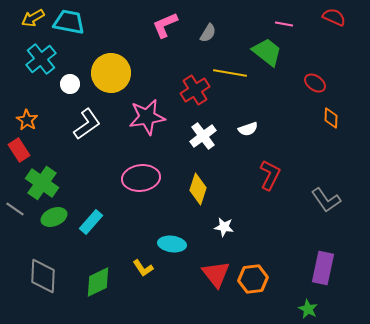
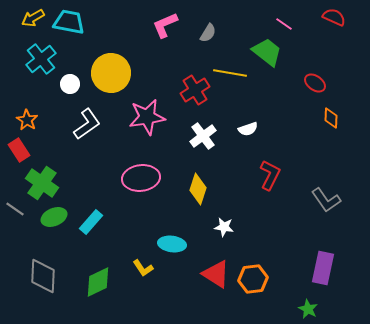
pink line: rotated 24 degrees clockwise
red triangle: rotated 20 degrees counterclockwise
